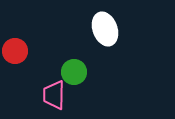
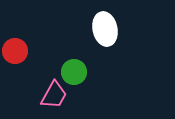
white ellipse: rotated 8 degrees clockwise
pink trapezoid: rotated 152 degrees counterclockwise
